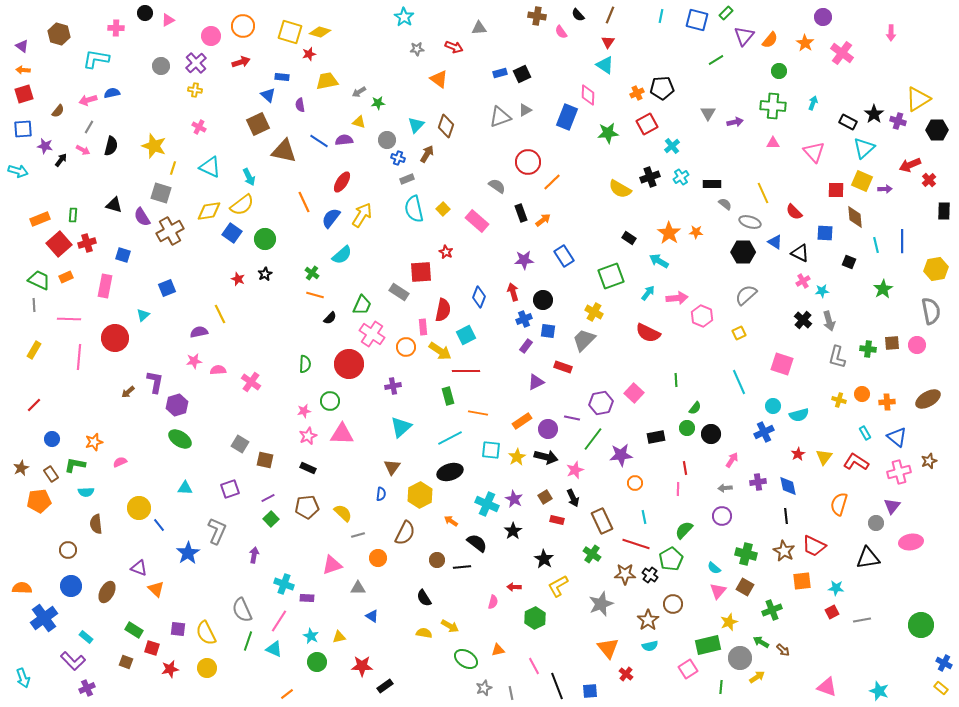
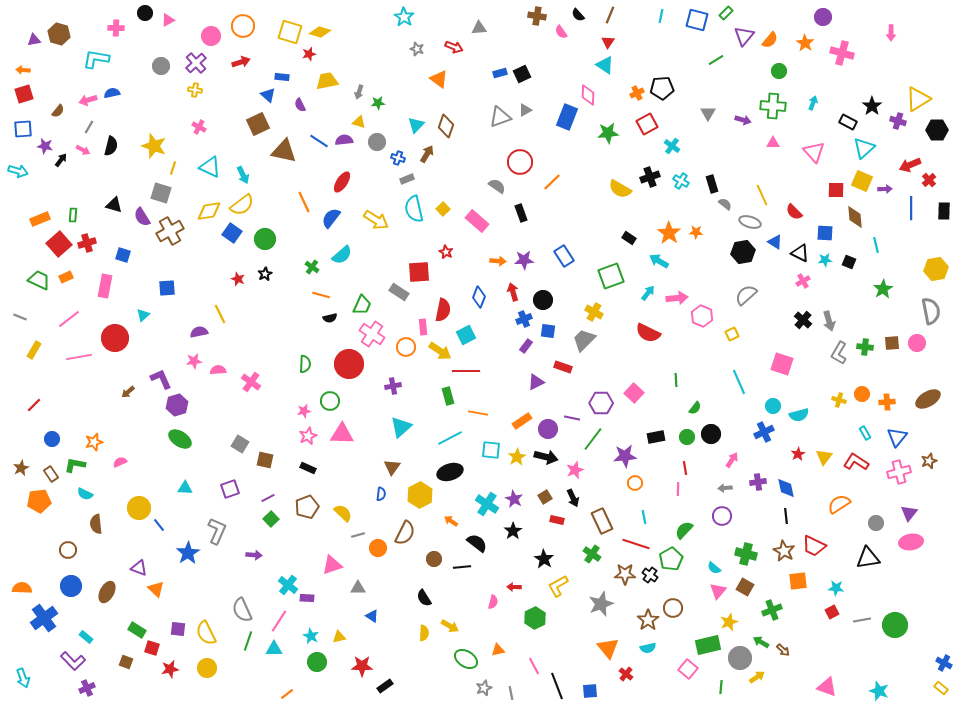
purple triangle at (22, 46): moved 12 px right, 6 px up; rotated 48 degrees counterclockwise
gray star at (417, 49): rotated 24 degrees clockwise
pink cross at (842, 53): rotated 20 degrees counterclockwise
gray arrow at (359, 92): rotated 40 degrees counterclockwise
purple semicircle at (300, 105): rotated 16 degrees counterclockwise
black star at (874, 114): moved 2 px left, 8 px up
purple arrow at (735, 122): moved 8 px right, 2 px up; rotated 28 degrees clockwise
gray circle at (387, 140): moved 10 px left, 2 px down
cyan cross at (672, 146): rotated 14 degrees counterclockwise
red circle at (528, 162): moved 8 px left
cyan arrow at (249, 177): moved 6 px left, 2 px up
cyan cross at (681, 177): moved 4 px down; rotated 28 degrees counterclockwise
black rectangle at (712, 184): rotated 72 degrees clockwise
yellow line at (763, 193): moved 1 px left, 2 px down
yellow arrow at (362, 215): moved 14 px right, 5 px down; rotated 90 degrees clockwise
orange arrow at (543, 220): moved 45 px left, 41 px down; rotated 42 degrees clockwise
blue line at (902, 241): moved 9 px right, 33 px up
black hexagon at (743, 252): rotated 10 degrees counterclockwise
red square at (421, 272): moved 2 px left
green cross at (312, 273): moved 6 px up
blue square at (167, 288): rotated 18 degrees clockwise
cyan star at (822, 291): moved 3 px right, 31 px up
orange line at (315, 295): moved 6 px right
gray line at (34, 305): moved 14 px left, 12 px down; rotated 64 degrees counterclockwise
black semicircle at (330, 318): rotated 32 degrees clockwise
pink line at (69, 319): rotated 40 degrees counterclockwise
yellow square at (739, 333): moved 7 px left, 1 px down
pink circle at (917, 345): moved 2 px up
green cross at (868, 349): moved 3 px left, 2 px up
pink line at (79, 357): rotated 75 degrees clockwise
gray L-shape at (837, 357): moved 2 px right, 4 px up; rotated 15 degrees clockwise
purple L-shape at (155, 382): moved 6 px right, 3 px up; rotated 35 degrees counterclockwise
purple hexagon at (601, 403): rotated 10 degrees clockwise
green circle at (687, 428): moved 9 px down
blue triangle at (897, 437): rotated 30 degrees clockwise
purple star at (621, 455): moved 4 px right, 1 px down
blue diamond at (788, 486): moved 2 px left, 2 px down
cyan semicircle at (86, 492): moved 1 px left, 2 px down; rotated 28 degrees clockwise
cyan cross at (487, 504): rotated 10 degrees clockwise
orange semicircle at (839, 504): rotated 40 degrees clockwise
purple triangle at (892, 506): moved 17 px right, 7 px down
brown pentagon at (307, 507): rotated 15 degrees counterclockwise
purple arrow at (254, 555): rotated 84 degrees clockwise
orange circle at (378, 558): moved 10 px up
brown circle at (437, 560): moved 3 px left, 1 px up
orange square at (802, 581): moved 4 px left
cyan cross at (284, 584): moved 4 px right, 1 px down; rotated 18 degrees clockwise
brown circle at (673, 604): moved 4 px down
green circle at (921, 625): moved 26 px left
green rectangle at (134, 630): moved 3 px right
yellow semicircle at (424, 633): rotated 84 degrees clockwise
cyan semicircle at (650, 646): moved 2 px left, 2 px down
cyan triangle at (274, 649): rotated 24 degrees counterclockwise
pink square at (688, 669): rotated 18 degrees counterclockwise
